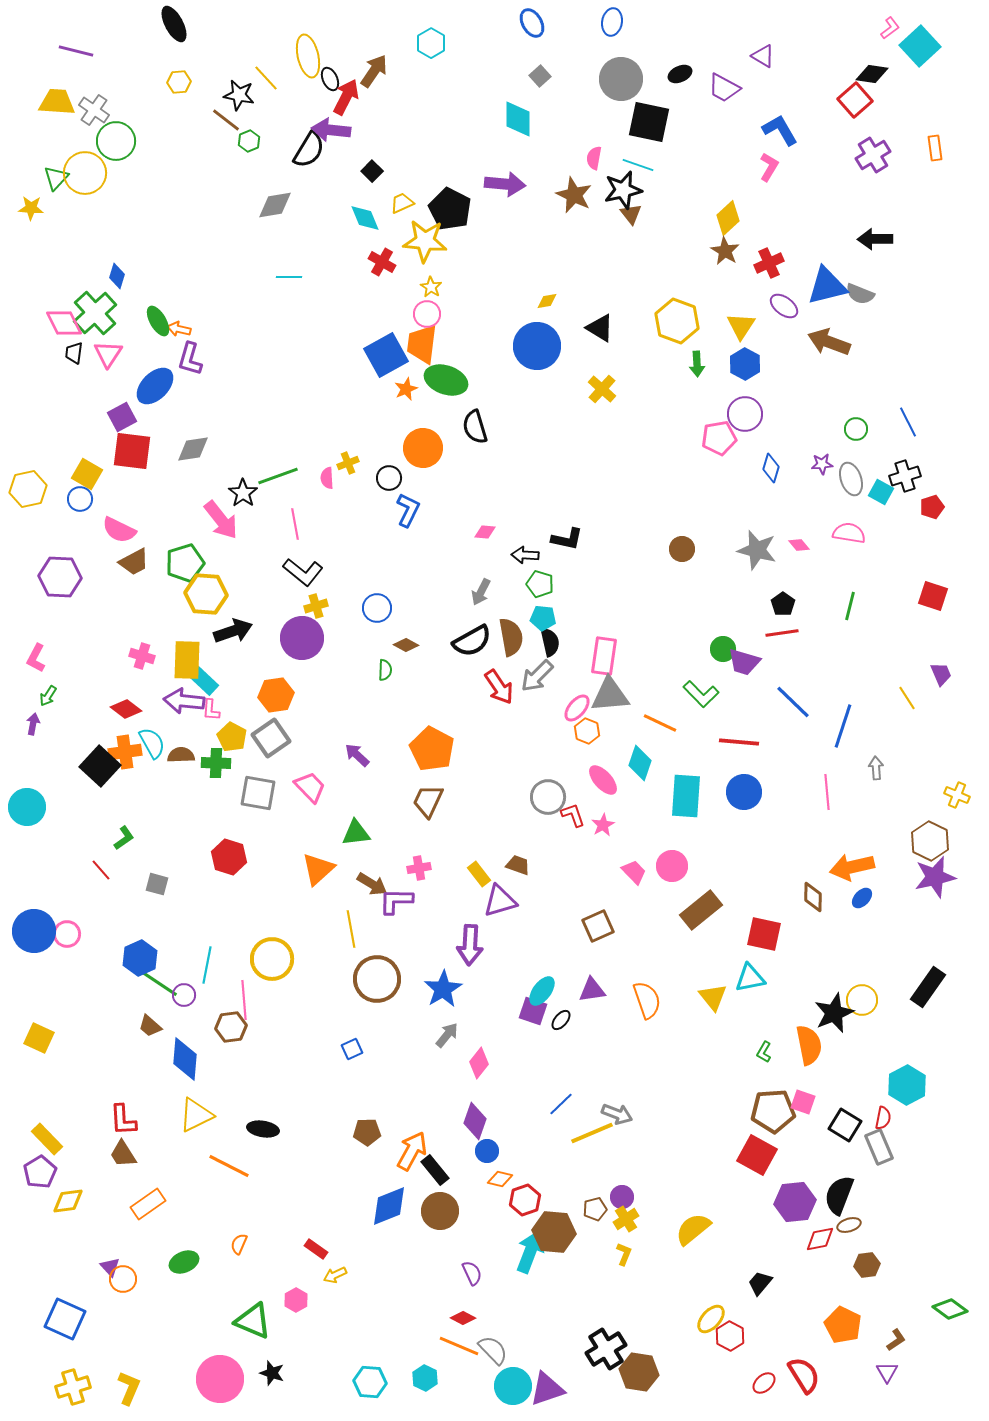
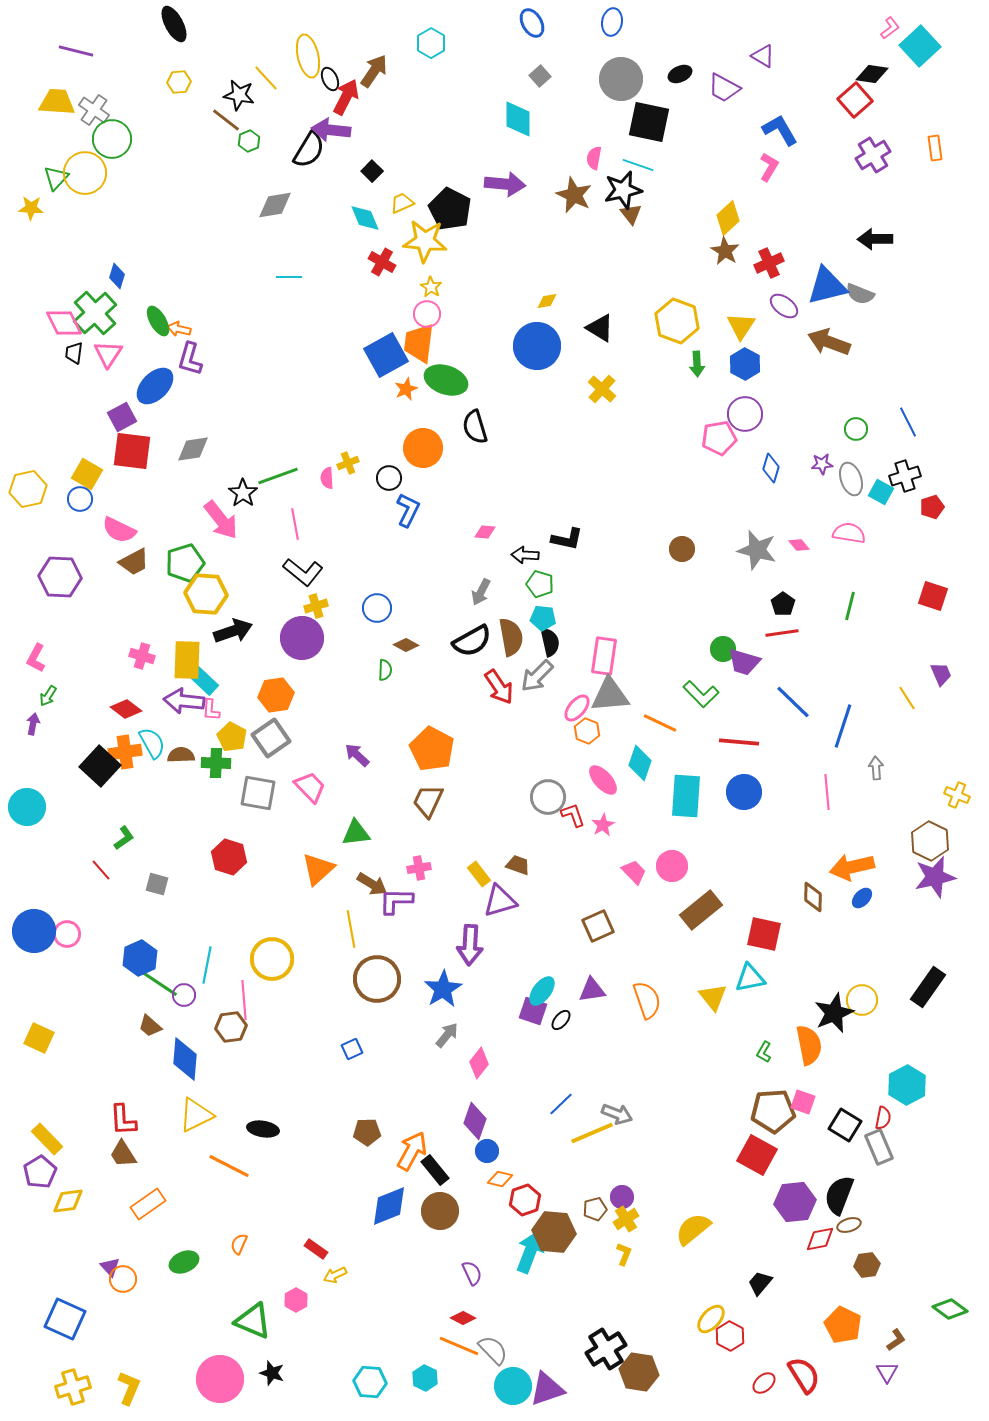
green circle at (116, 141): moved 4 px left, 2 px up
orange trapezoid at (422, 344): moved 3 px left, 1 px up
